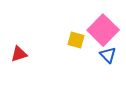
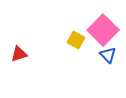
yellow square: rotated 12 degrees clockwise
